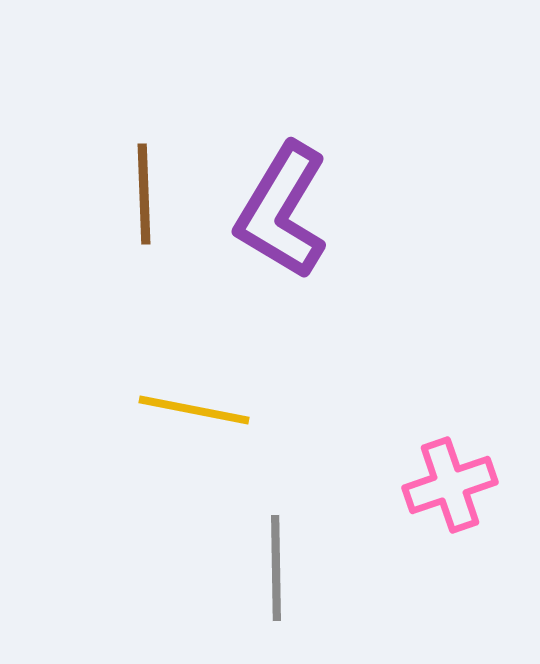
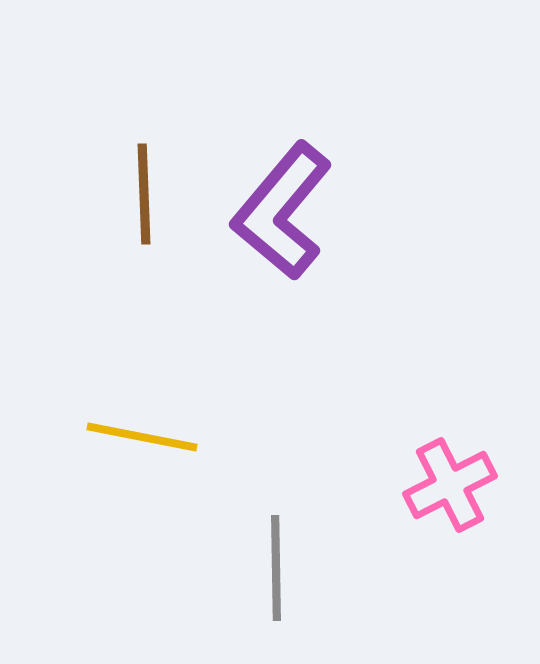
purple L-shape: rotated 9 degrees clockwise
yellow line: moved 52 px left, 27 px down
pink cross: rotated 8 degrees counterclockwise
